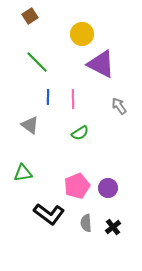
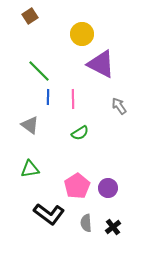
green line: moved 2 px right, 9 px down
green triangle: moved 7 px right, 4 px up
pink pentagon: rotated 10 degrees counterclockwise
